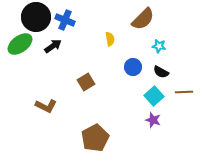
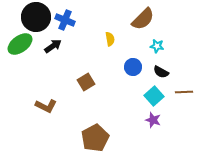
cyan star: moved 2 px left
